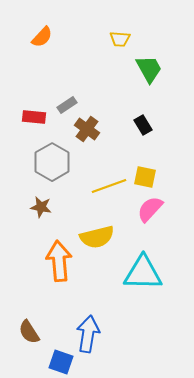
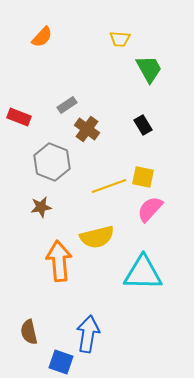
red rectangle: moved 15 px left; rotated 15 degrees clockwise
gray hexagon: rotated 9 degrees counterclockwise
yellow square: moved 2 px left
brown star: rotated 20 degrees counterclockwise
brown semicircle: rotated 20 degrees clockwise
